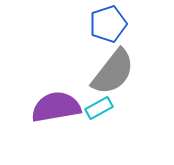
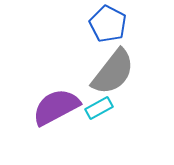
blue pentagon: rotated 27 degrees counterclockwise
purple semicircle: rotated 18 degrees counterclockwise
